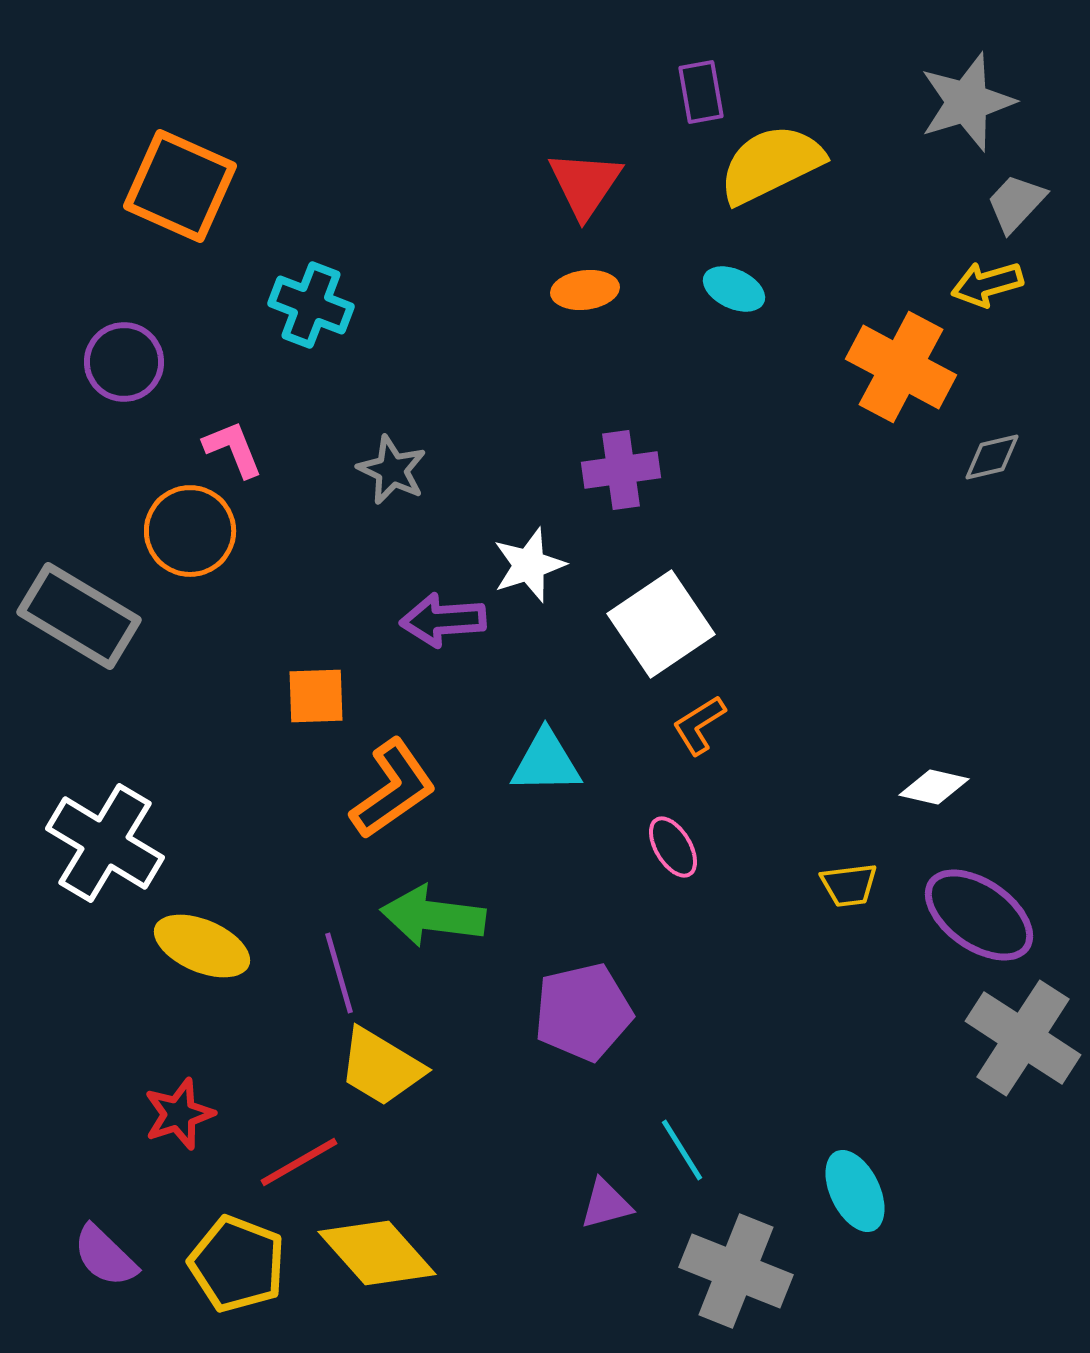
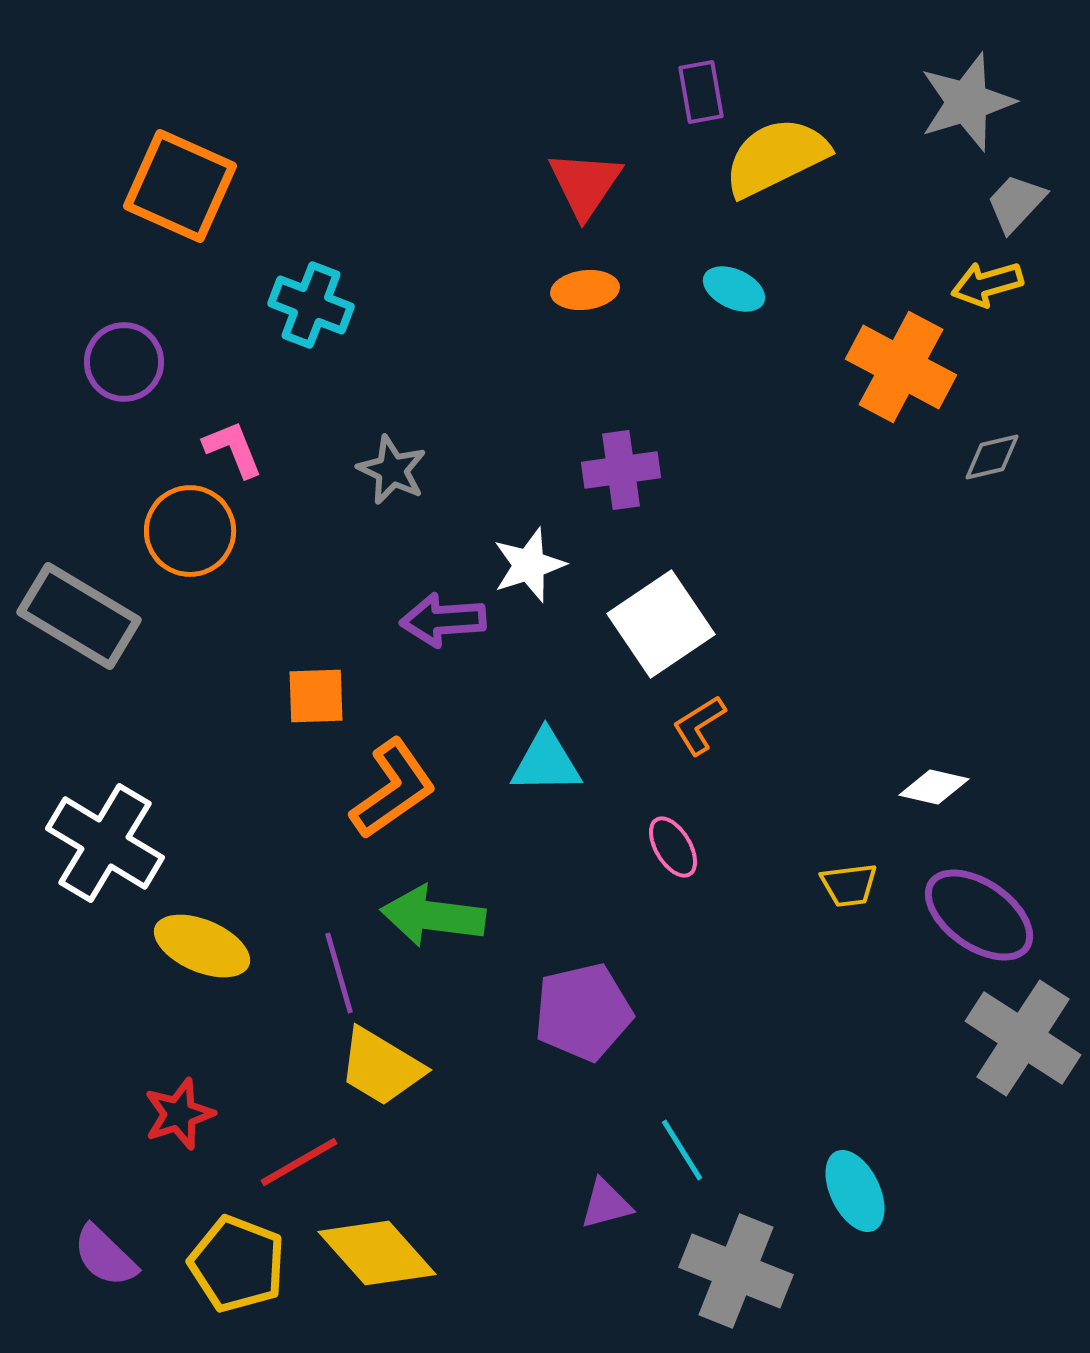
yellow semicircle at (771, 164): moved 5 px right, 7 px up
